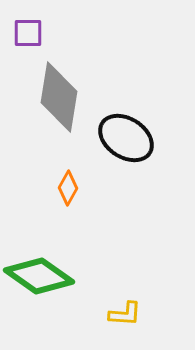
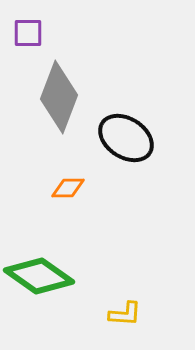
gray diamond: rotated 12 degrees clockwise
orange diamond: rotated 60 degrees clockwise
